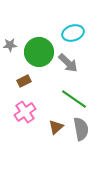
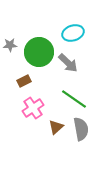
pink cross: moved 8 px right, 4 px up
